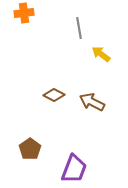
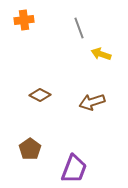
orange cross: moved 7 px down
gray line: rotated 10 degrees counterclockwise
yellow arrow: rotated 18 degrees counterclockwise
brown diamond: moved 14 px left
brown arrow: rotated 45 degrees counterclockwise
